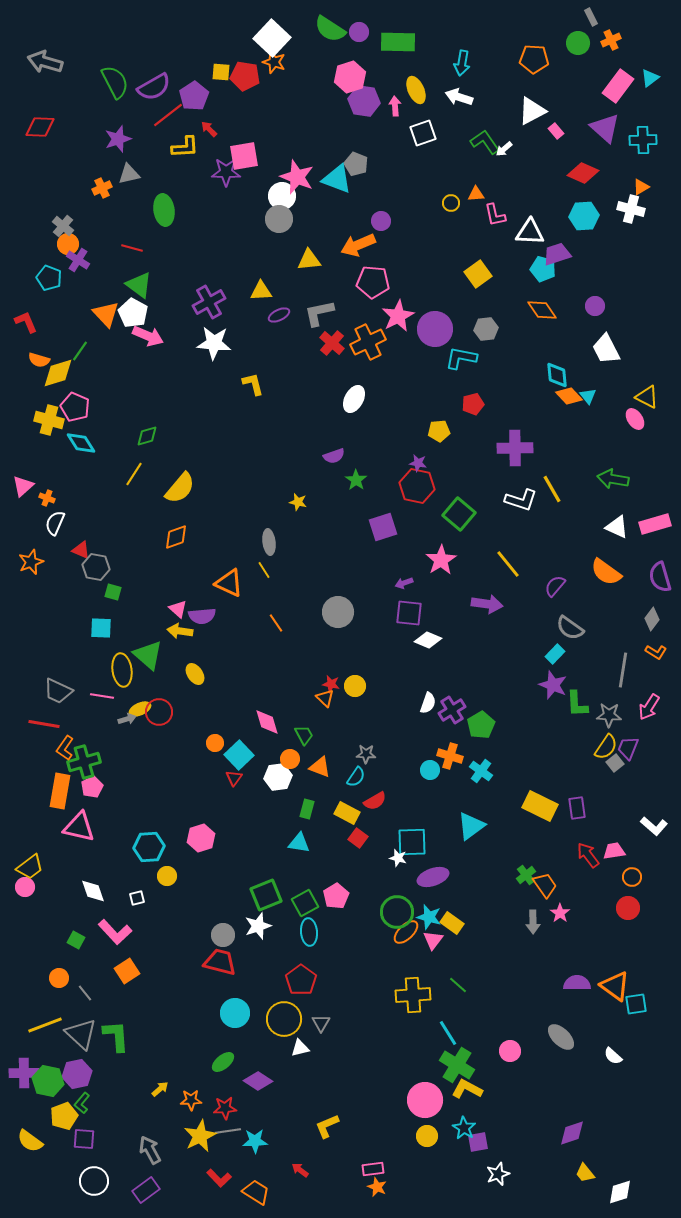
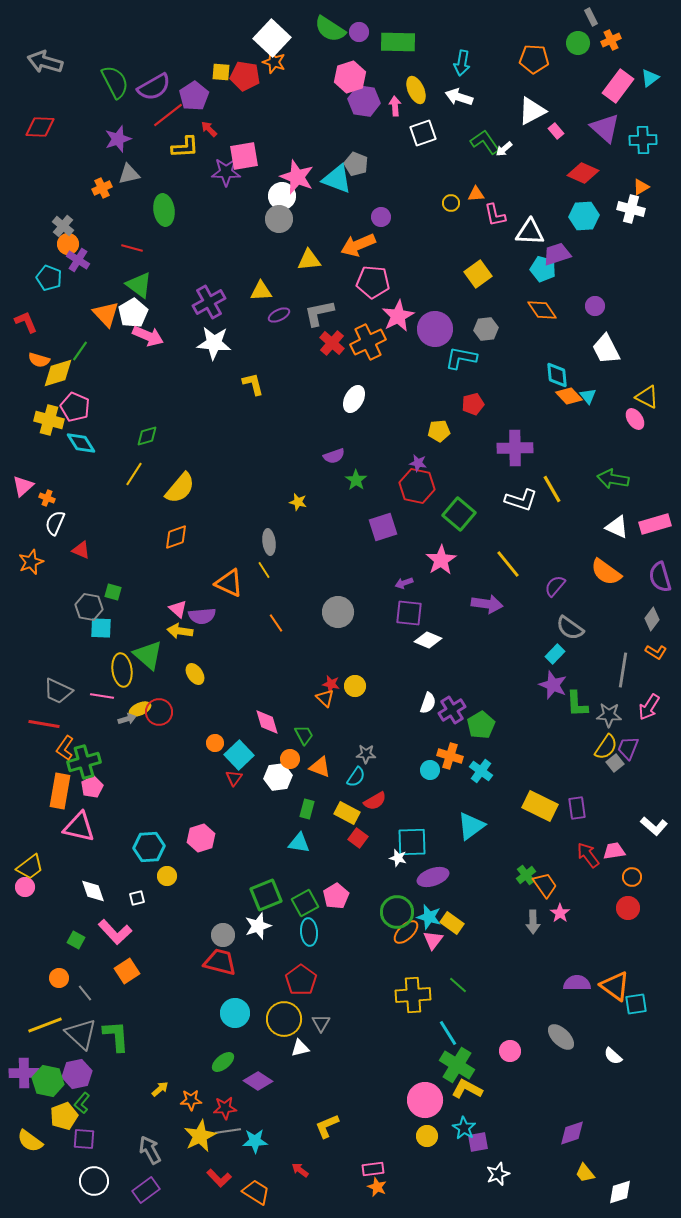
purple circle at (381, 221): moved 4 px up
white pentagon at (133, 313): rotated 12 degrees clockwise
gray hexagon at (96, 567): moved 7 px left, 40 px down
